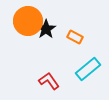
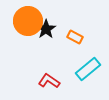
red L-shape: rotated 20 degrees counterclockwise
